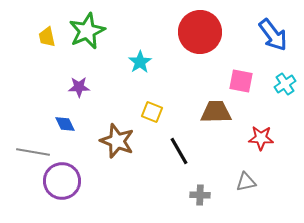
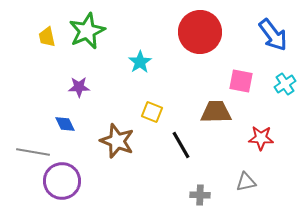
black line: moved 2 px right, 6 px up
